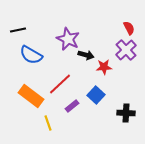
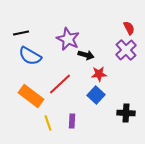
black line: moved 3 px right, 3 px down
blue semicircle: moved 1 px left, 1 px down
red star: moved 5 px left, 7 px down
purple rectangle: moved 15 px down; rotated 48 degrees counterclockwise
